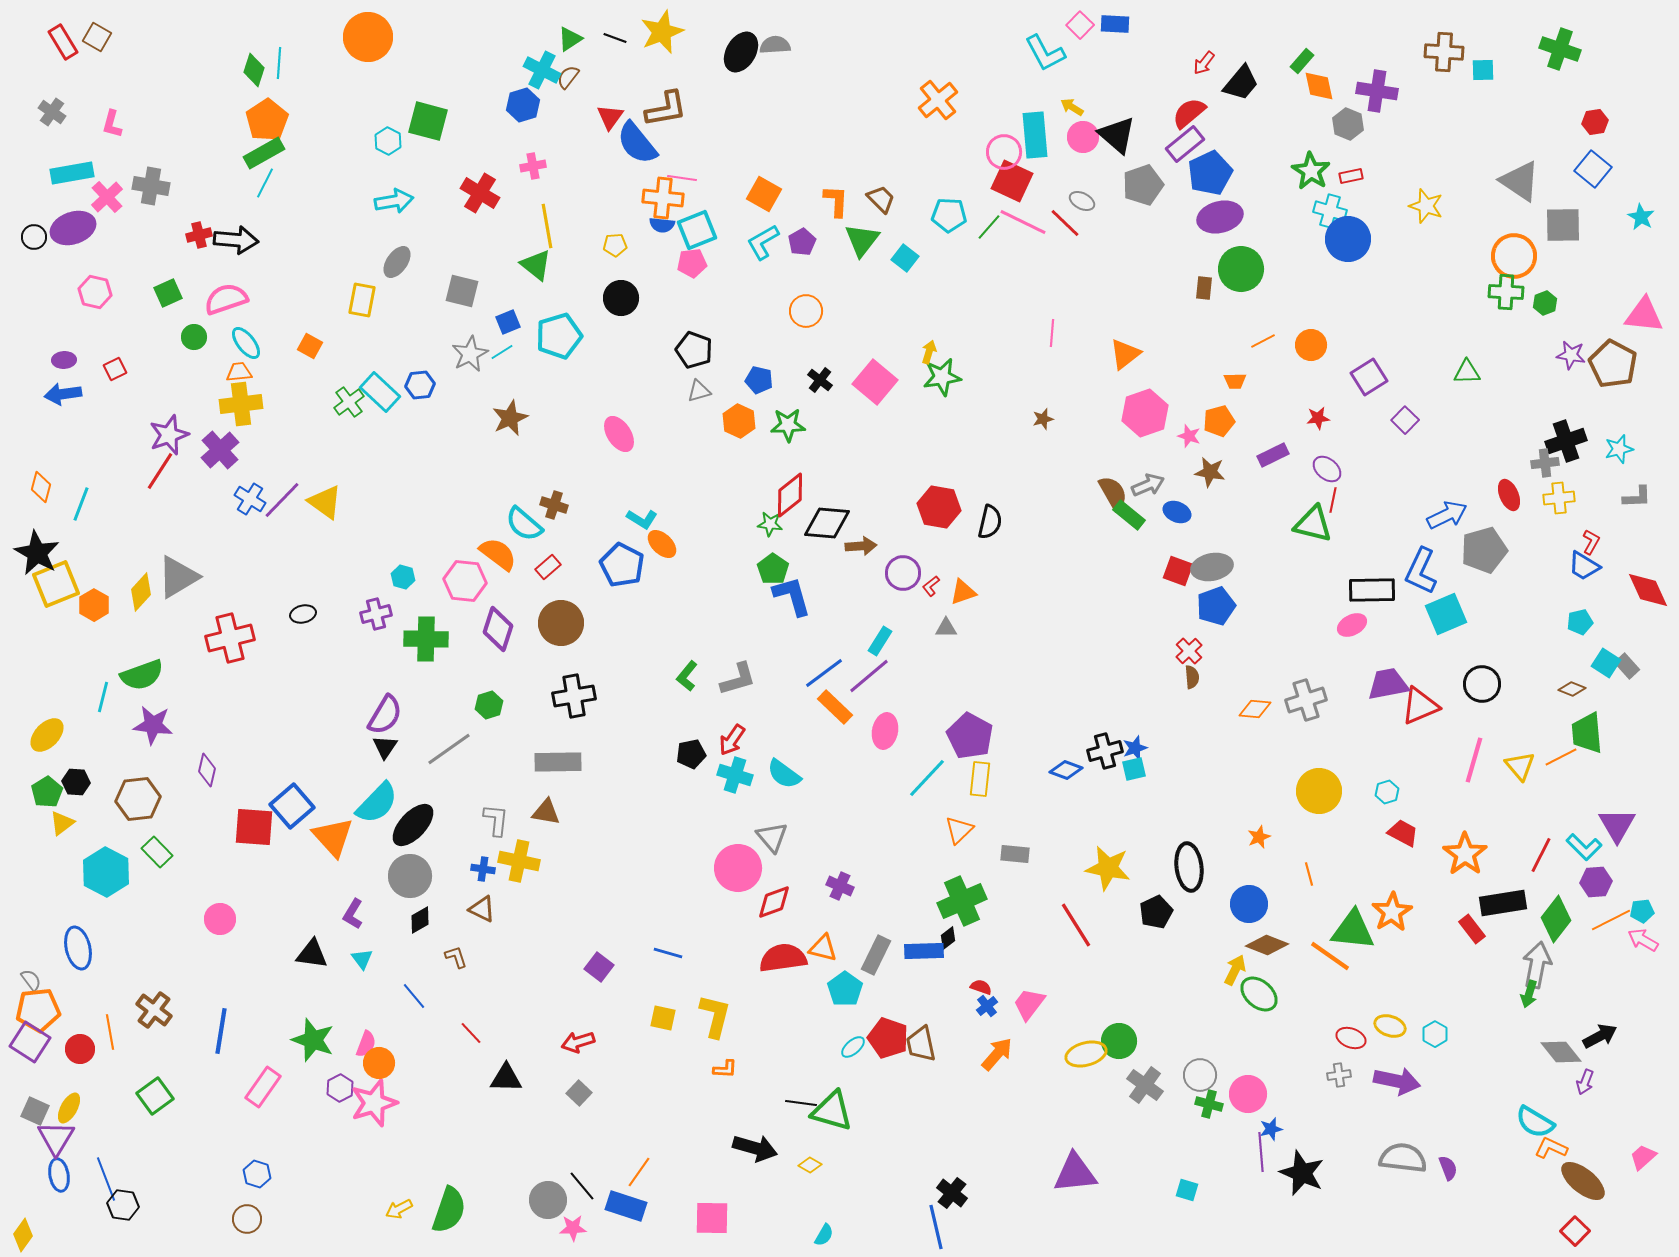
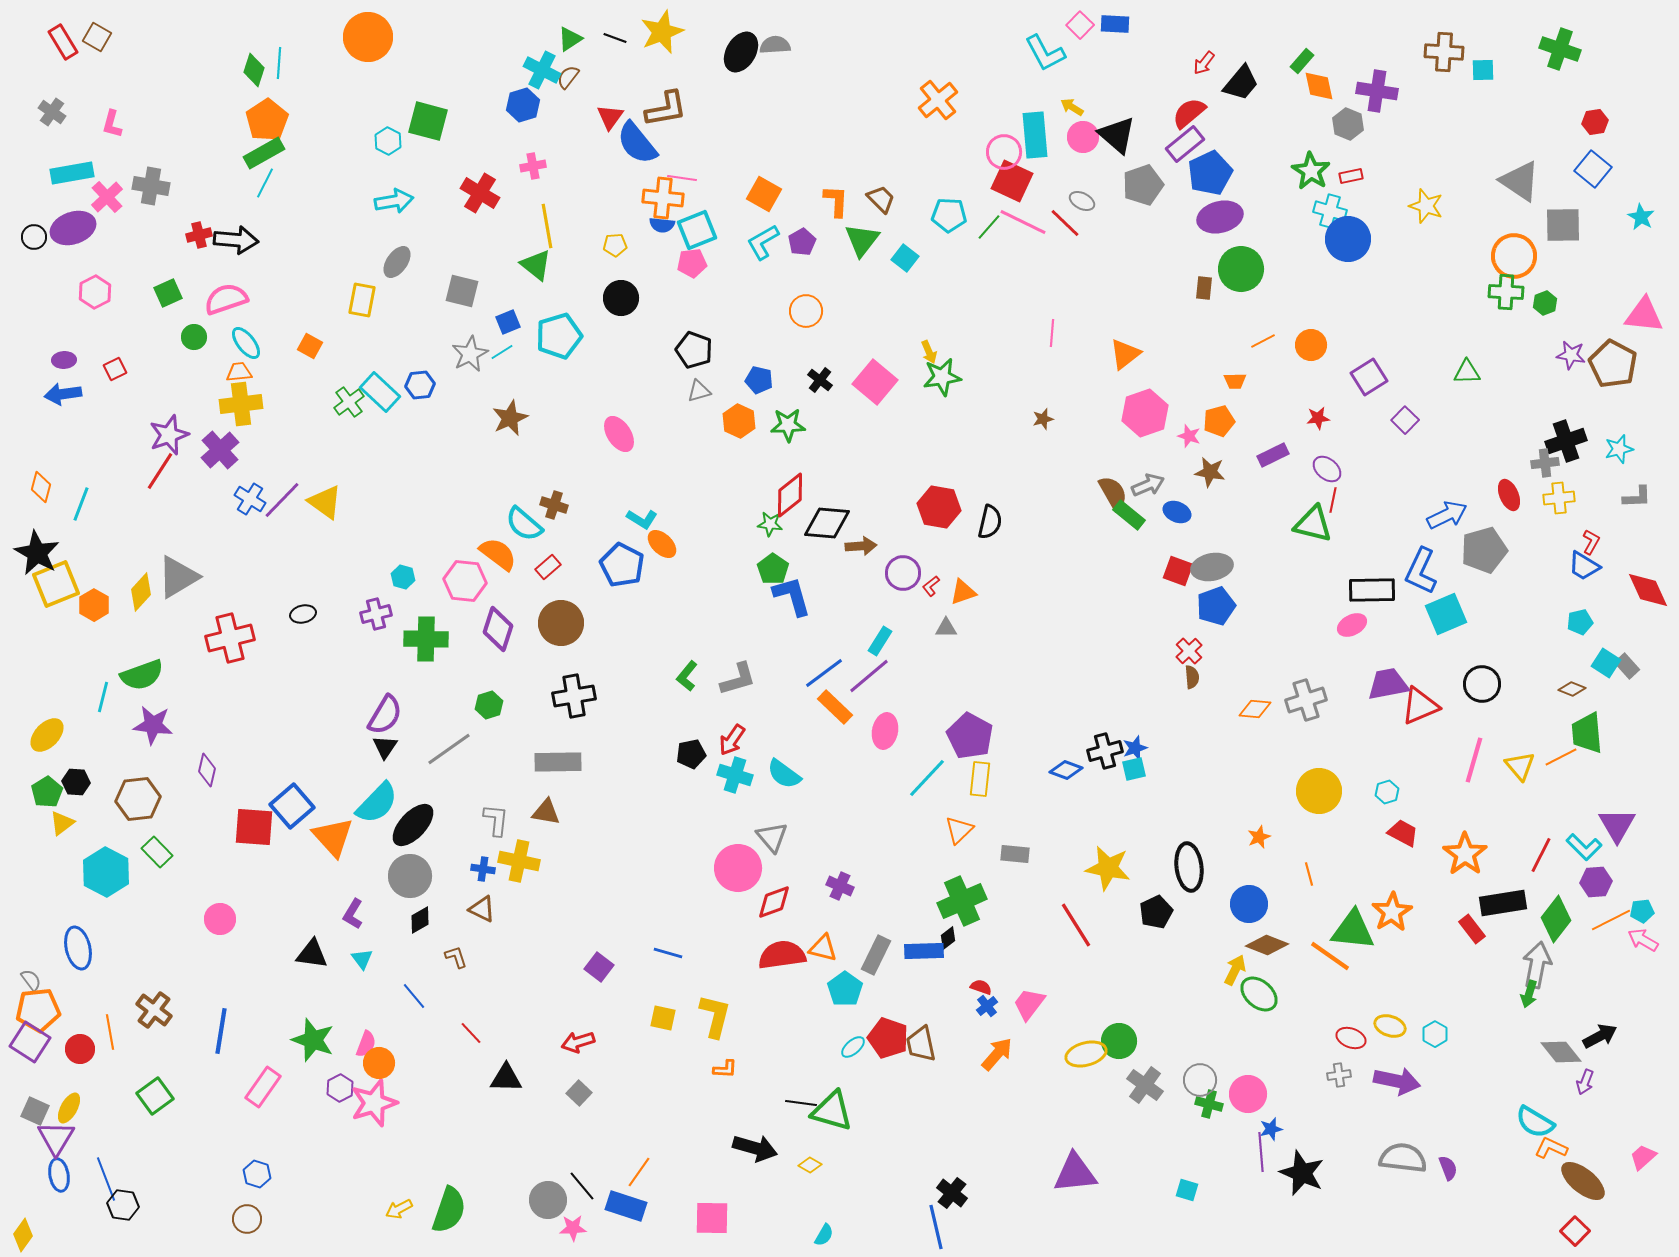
pink hexagon at (95, 292): rotated 20 degrees clockwise
yellow arrow at (929, 352): rotated 140 degrees clockwise
red semicircle at (783, 958): moved 1 px left, 3 px up
gray circle at (1200, 1075): moved 5 px down
